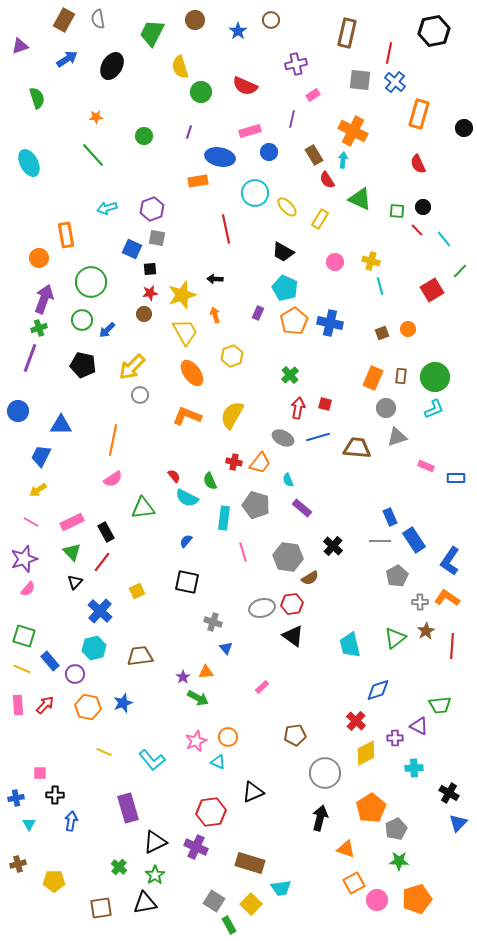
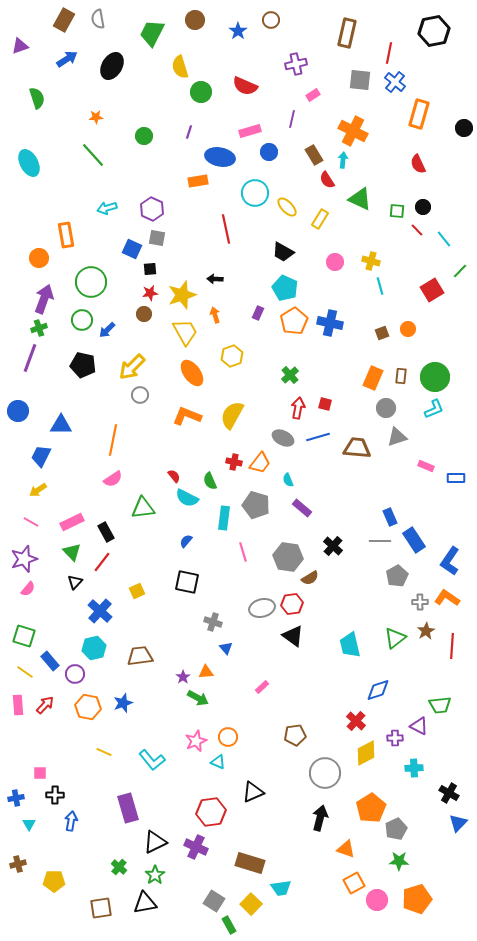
purple hexagon at (152, 209): rotated 15 degrees counterclockwise
yellow line at (22, 669): moved 3 px right, 3 px down; rotated 12 degrees clockwise
